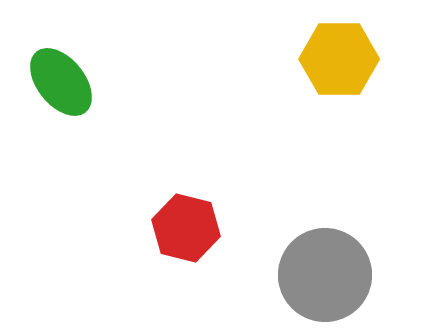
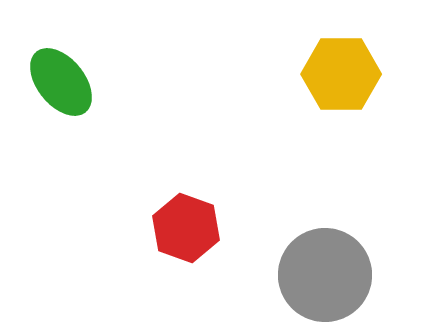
yellow hexagon: moved 2 px right, 15 px down
red hexagon: rotated 6 degrees clockwise
